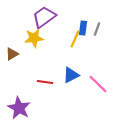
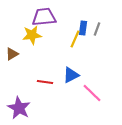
purple trapezoid: rotated 30 degrees clockwise
yellow star: moved 2 px left, 3 px up
pink line: moved 6 px left, 9 px down
